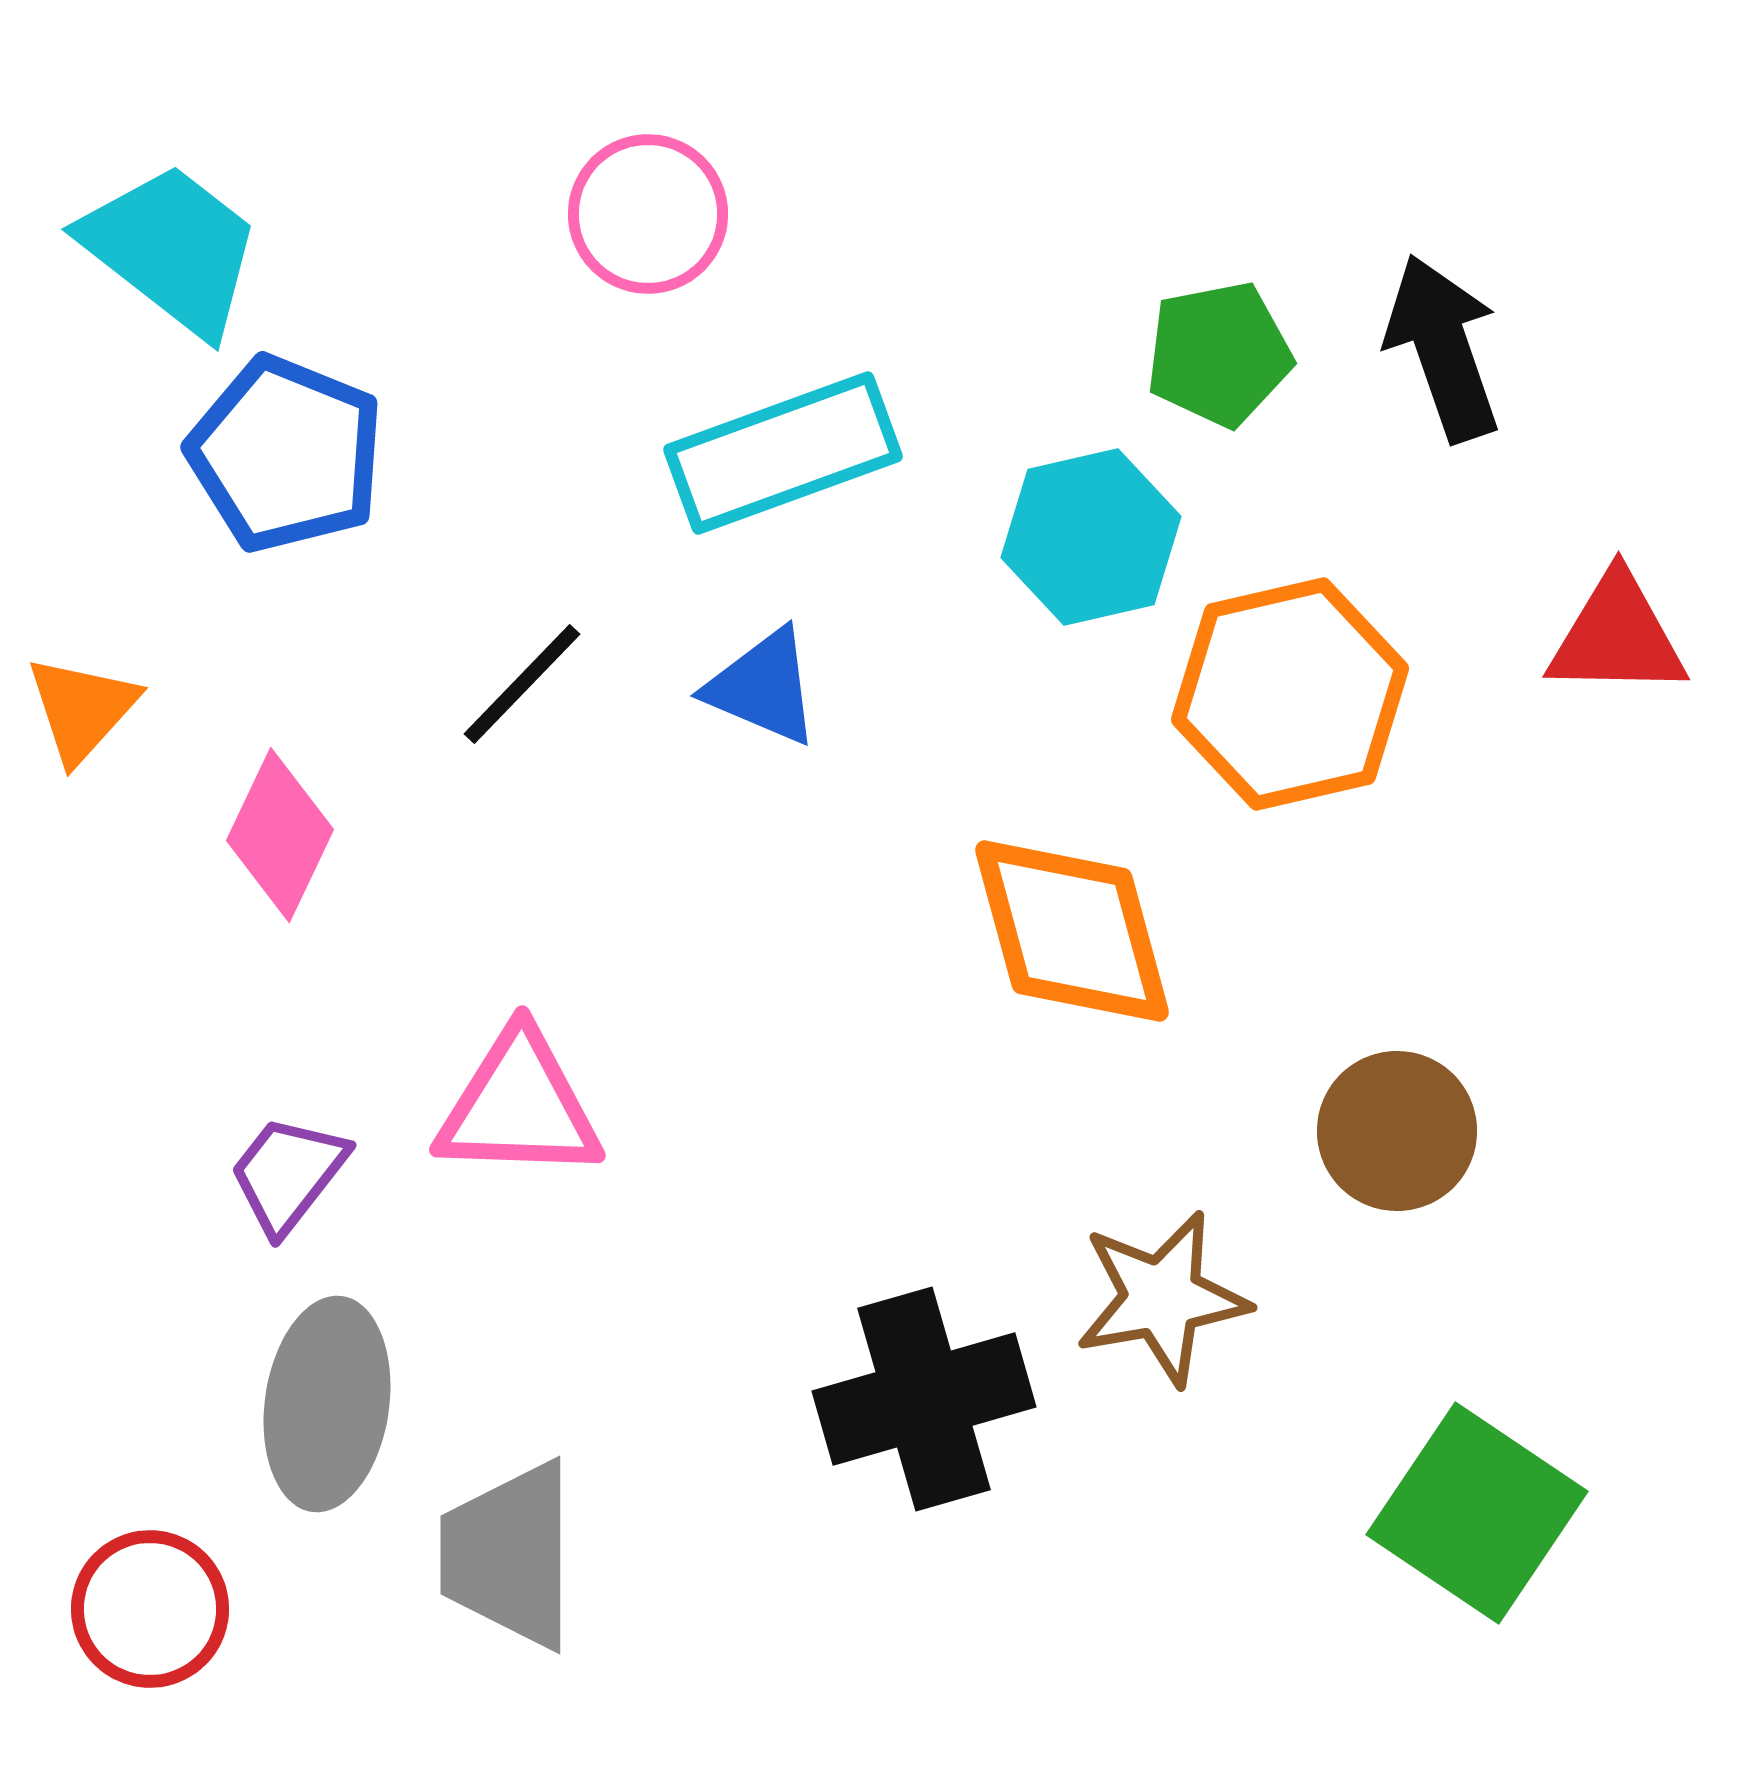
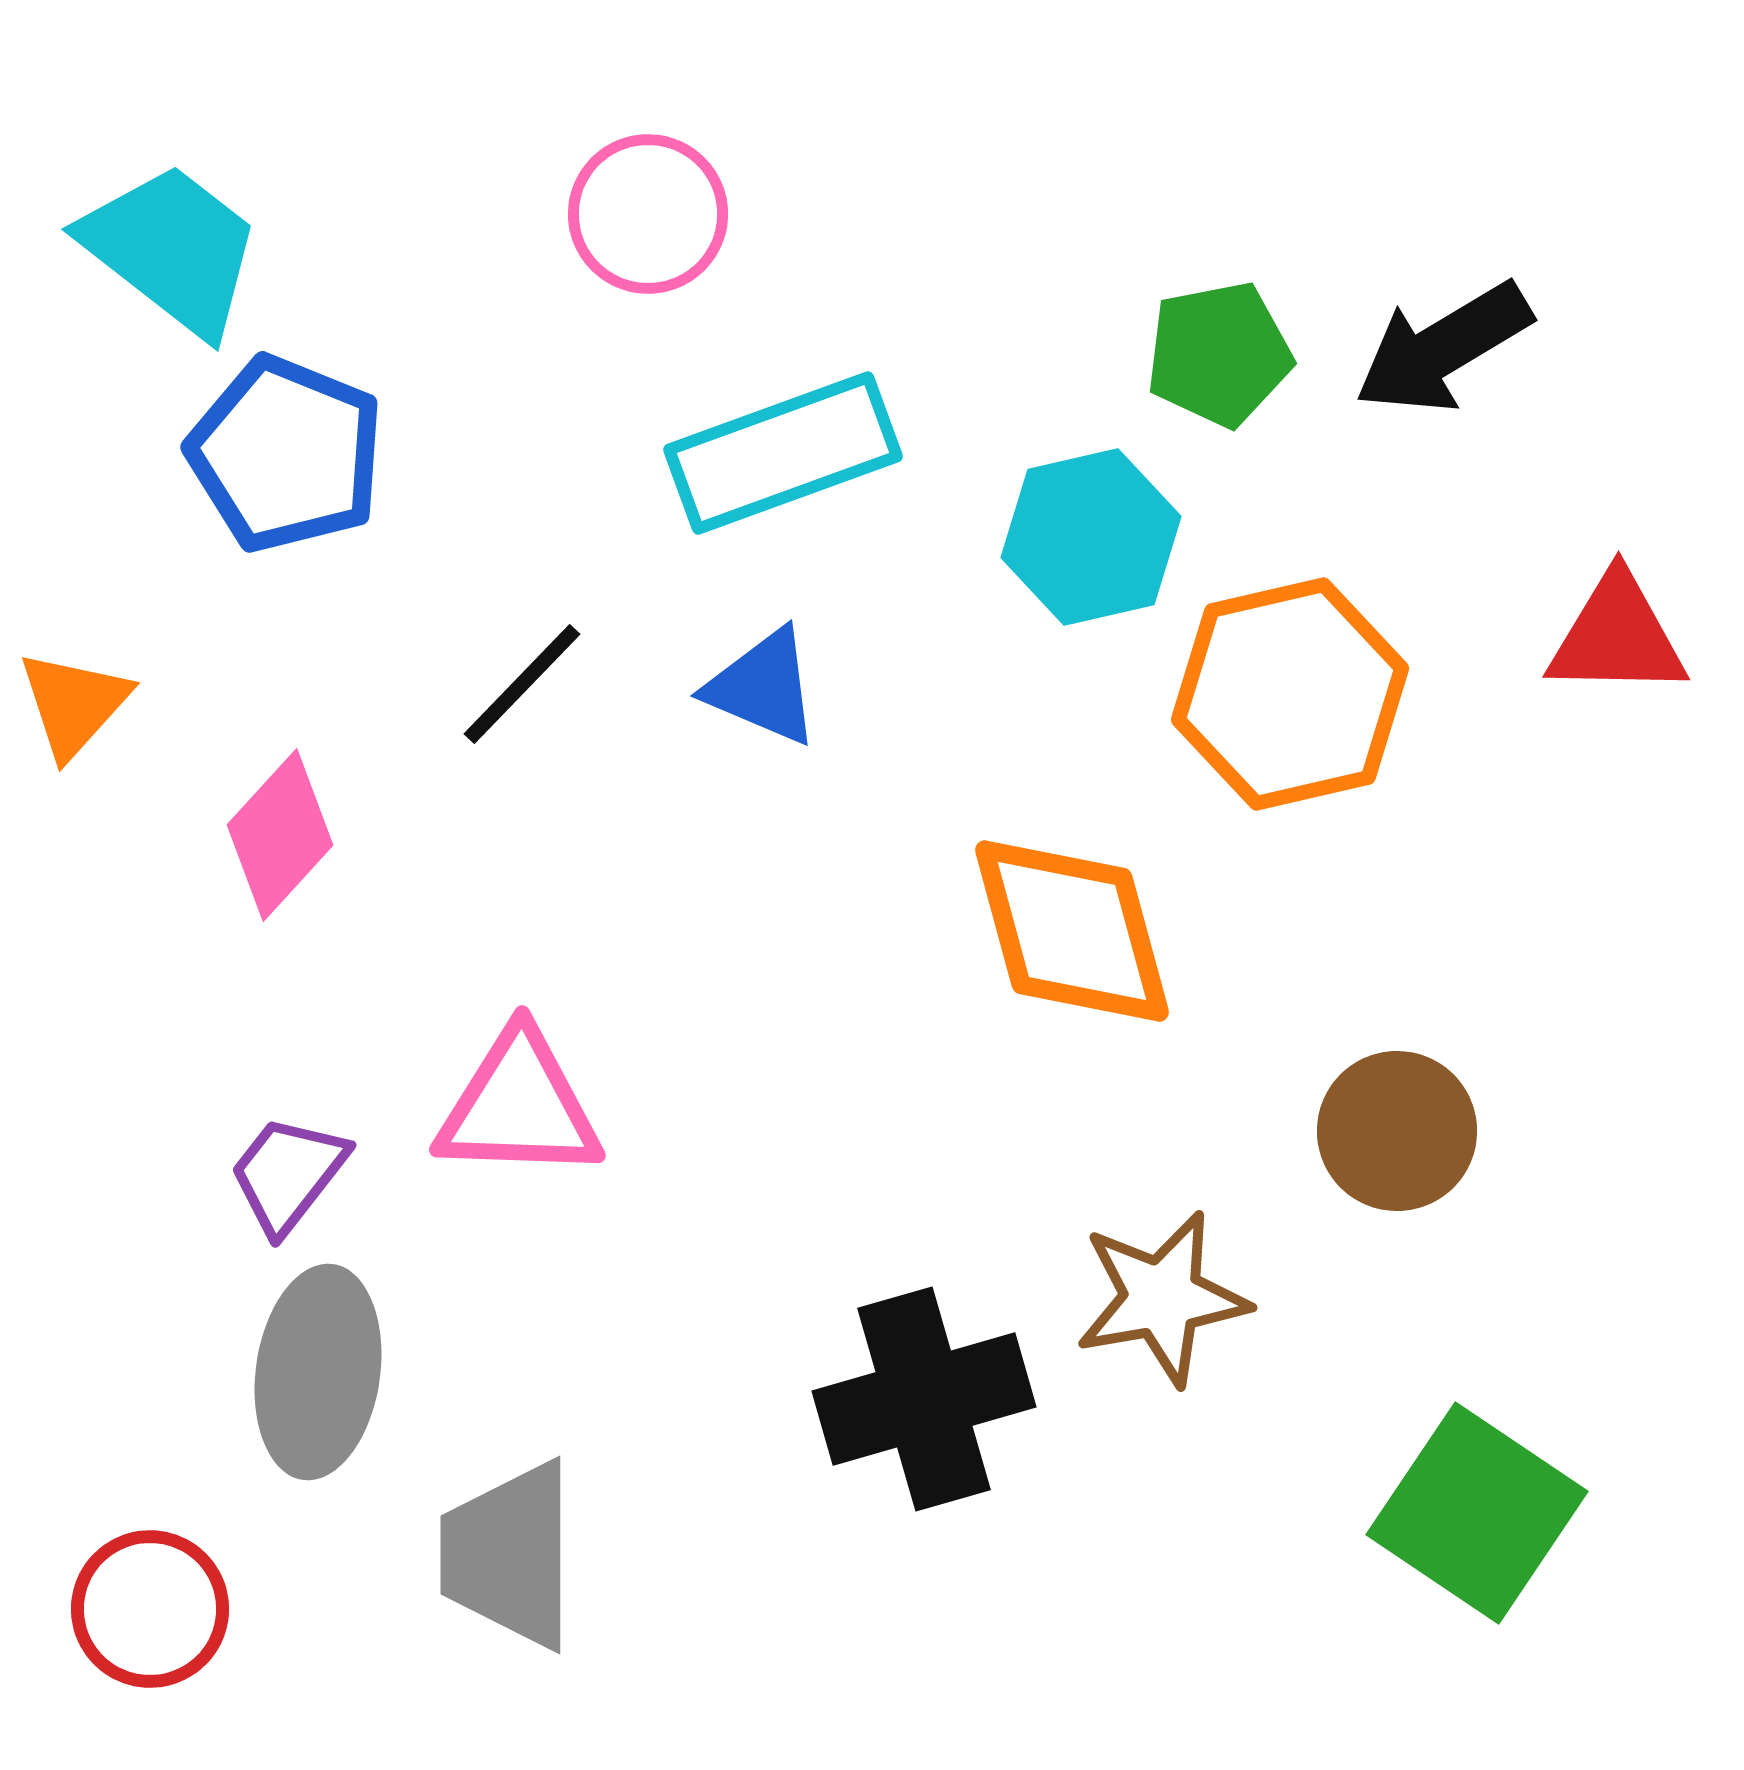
black arrow: rotated 102 degrees counterclockwise
orange triangle: moved 8 px left, 5 px up
pink diamond: rotated 17 degrees clockwise
gray ellipse: moved 9 px left, 32 px up
